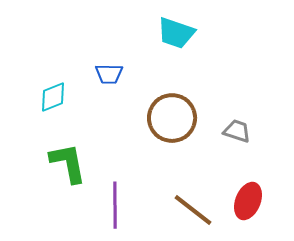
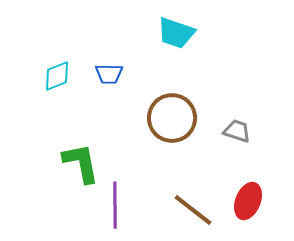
cyan diamond: moved 4 px right, 21 px up
green L-shape: moved 13 px right
